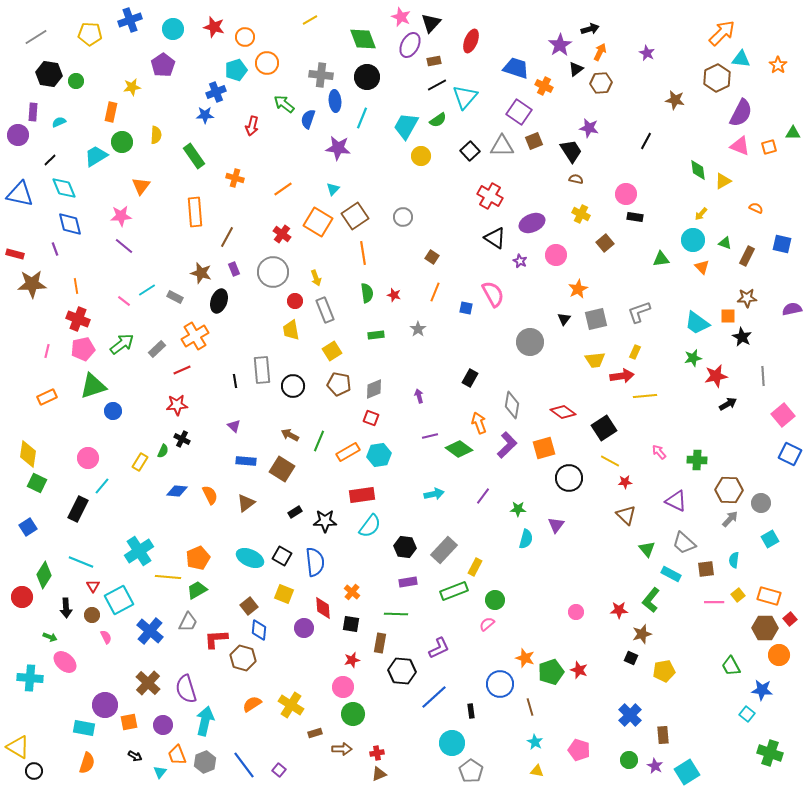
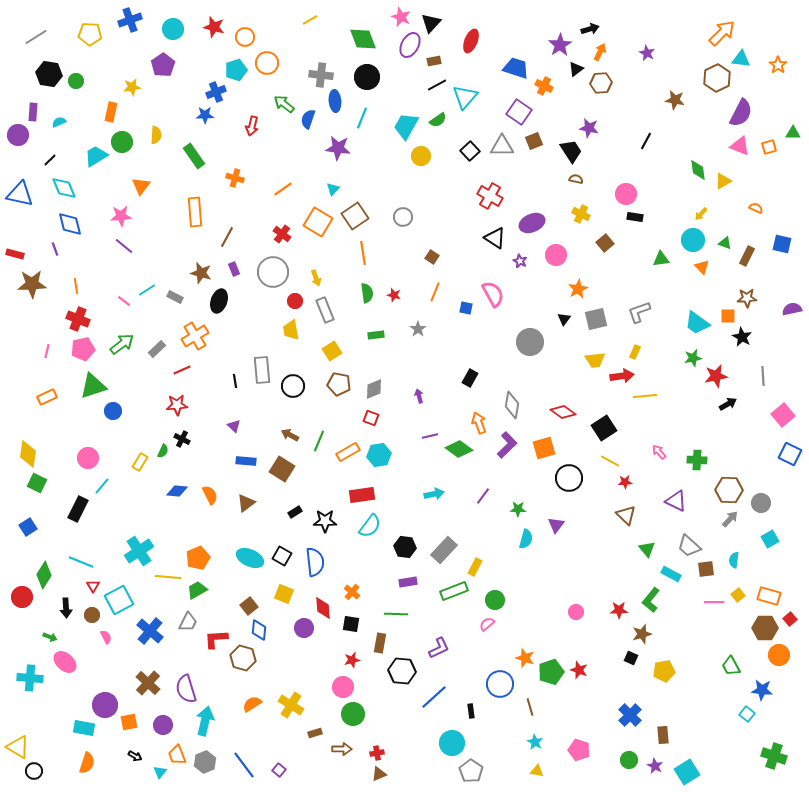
gray trapezoid at (684, 543): moved 5 px right, 3 px down
green cross at (770, 753): moved 4 px right, 3 px down
